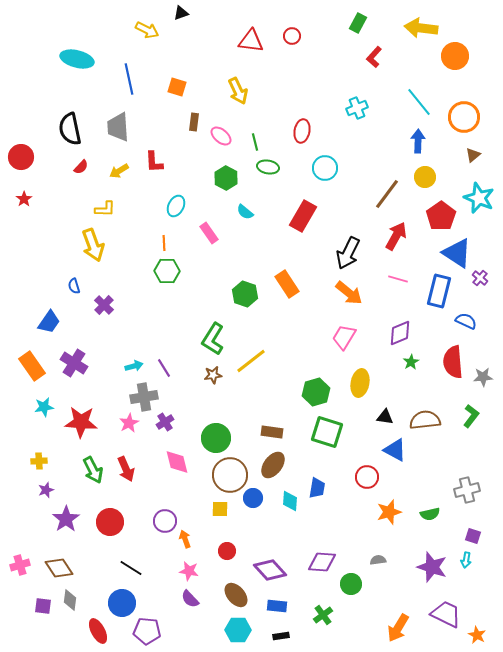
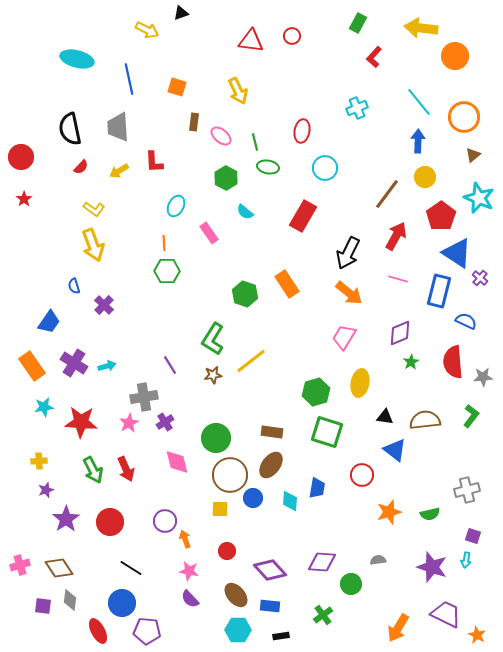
yellow L-shape at (105, 209): moved 11 px left; rotated 35 degrees clockwise
cyan arrow at (134, 366): moved 27 px left
purple line at (164, 368): moved 6 px right, 3 px up
blue triangle at (395, 450): rotated 10 degrees clockwise
brown ellipse at (273, 465): moved 2 px left
red circle at (367, 477): moved 5 px left, 2 px up
blue rectangle at (277, 606): moved 7 px left
